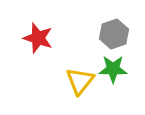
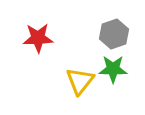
red star: rotated 20 degrees counterclockwise
